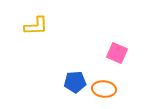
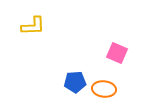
yellow L-shape: moved 3 px left
